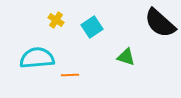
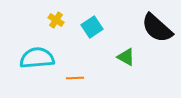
black semicircle: moved 3 px left, 5 px down
green triangle: rotated 12 degrees clockwise
orange line: moved 5 px right, 3 px down
